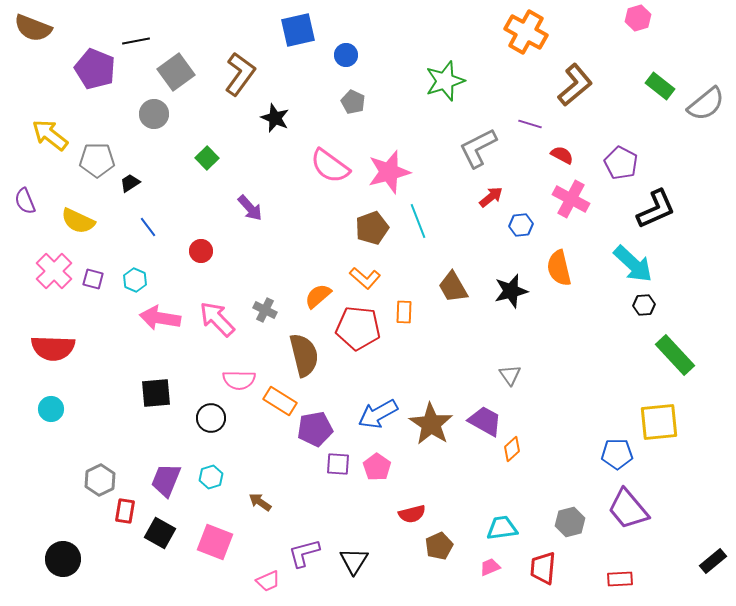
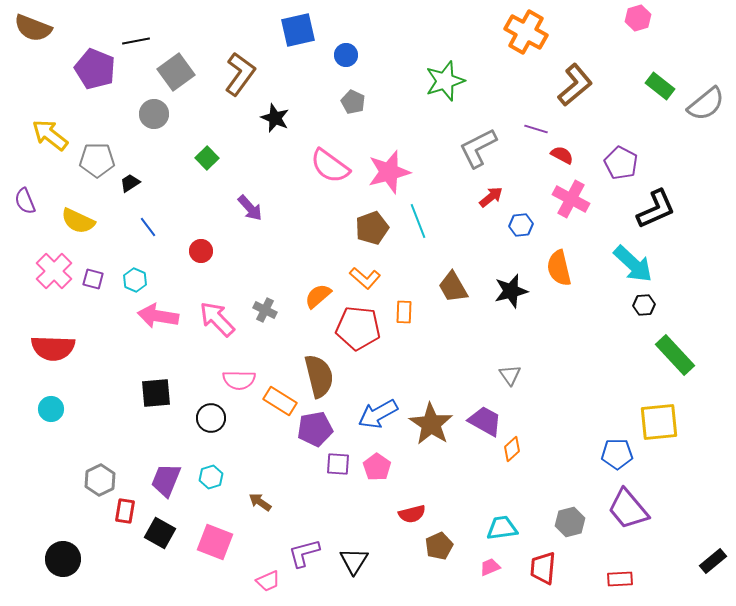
purple line at (530, 124): moved 6 px right, 5 px down
pink arrow at (160, 318): moved 2 px left, 2 px up
brown semicircle at (304, 355): moved 15 px right, 21 px down
